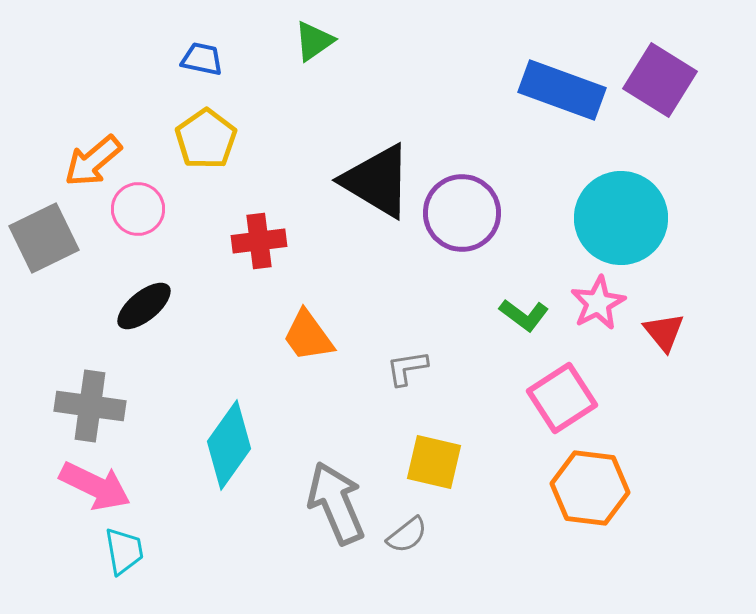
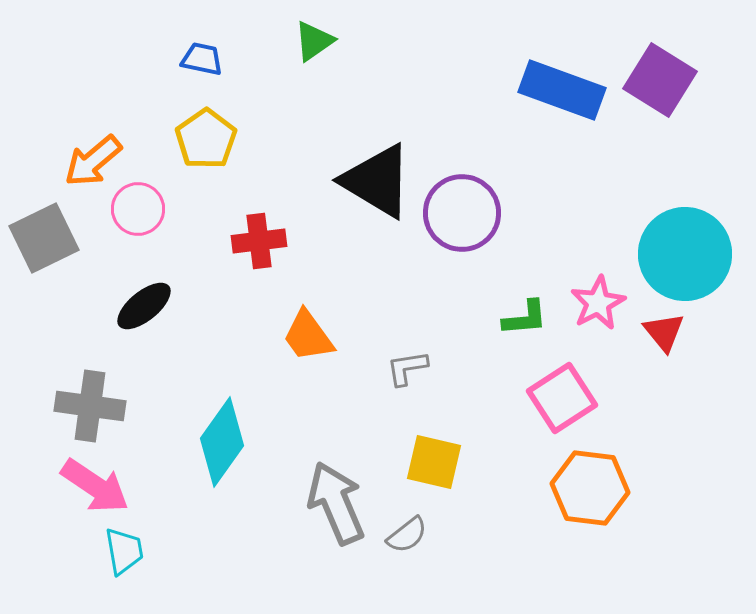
cyan circle: moved 64 px right, 36 px down
green L-shape: moved 1 px right, 3 px down; rotated 42 degrees counterclockwise
cyan diamond: moved 7 px left, 3 px up
pink arrow: rotated 8 degrees clockwise
